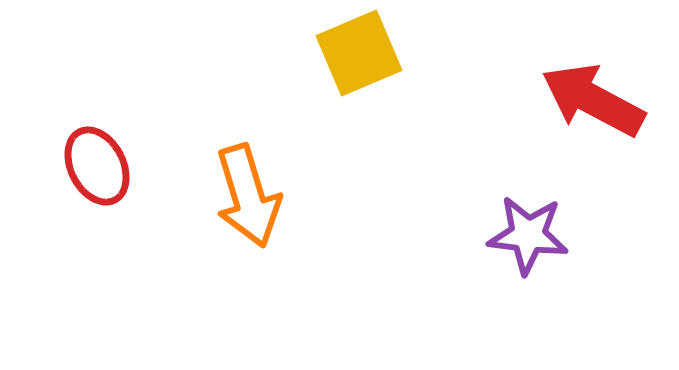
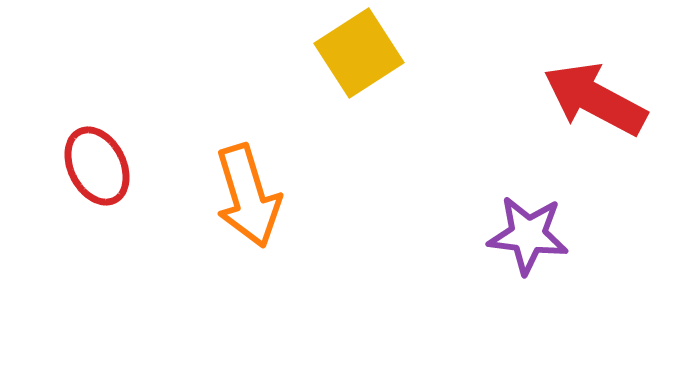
yellow square: rotated 10 degrees counterclockwise
red arrow: moved 2 px right, 1 px up
